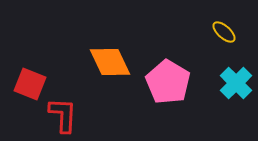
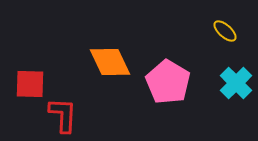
yellow ellipse: moved 1 px right, 1 px up
red square: rotated 20 degrees counterclockwise
